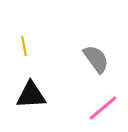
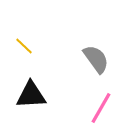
yellow line: rotated 36 degrees counterclockwise
pink line: moved 2 px left; rotated 20 degrees counterclockwise
